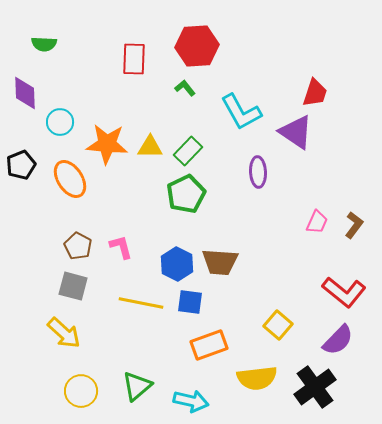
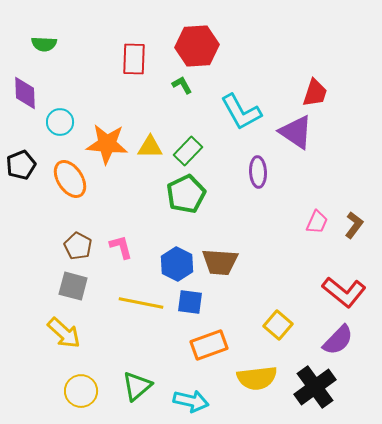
green L-shape: moved 3 px left, 3 px up; rotated 10 degrees clockwise
